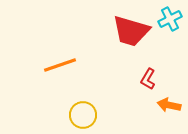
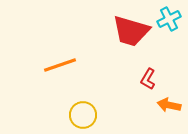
cyan cross: moved 1 px left
